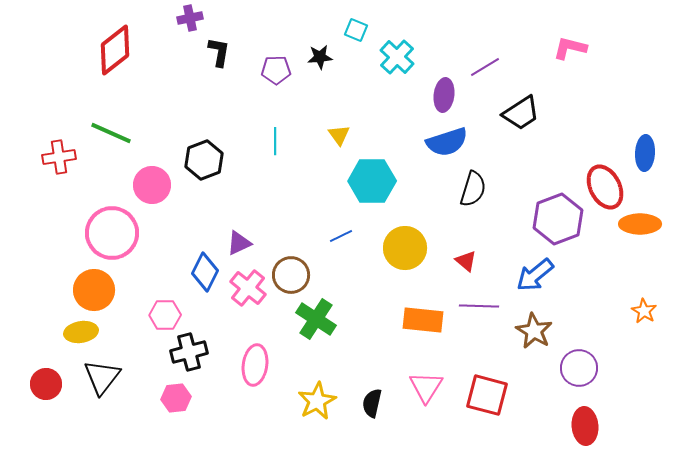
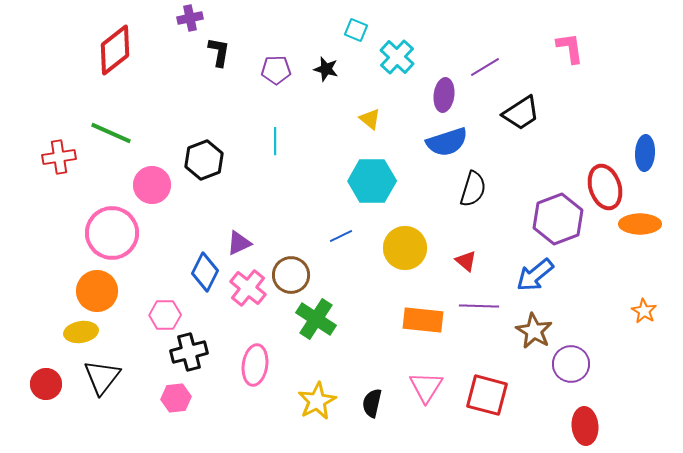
pink L-shape at (570, 48): rotated 68 degrees clockwise
black star at (320, 57): moved 6 px right, 12 px down; rotated 20 degrees clockwise
yellow triangle at (339, 135): moved 31 px right, 16 px up; rotated 15 degrees counterclockwise
red ellipse at (605, 187): rotated 9 degrees clockwise
orange circle at (94, 290): moved 3 px right, 1 px down
purple circle at (579, 368): moved 8 px left, 4 px up
